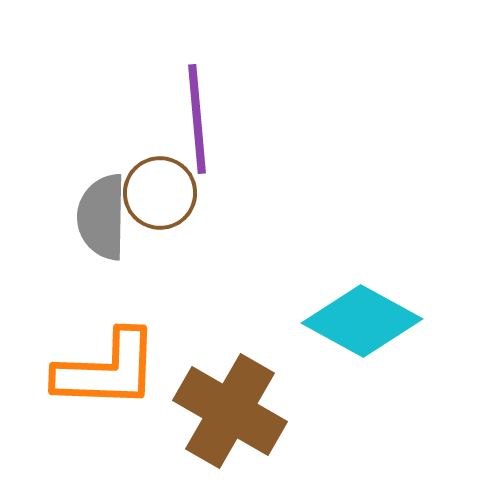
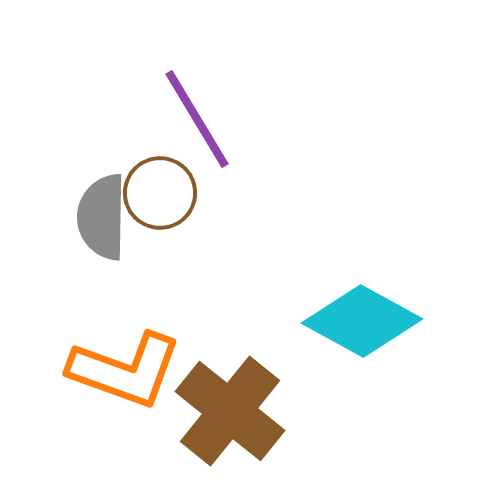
purple line: rotated 26 degrees counterclockwise
orange L-shape: moved 18 px right; rotated 18 degrees clockwise
brown cross: rotated 9 degrees clockwise
